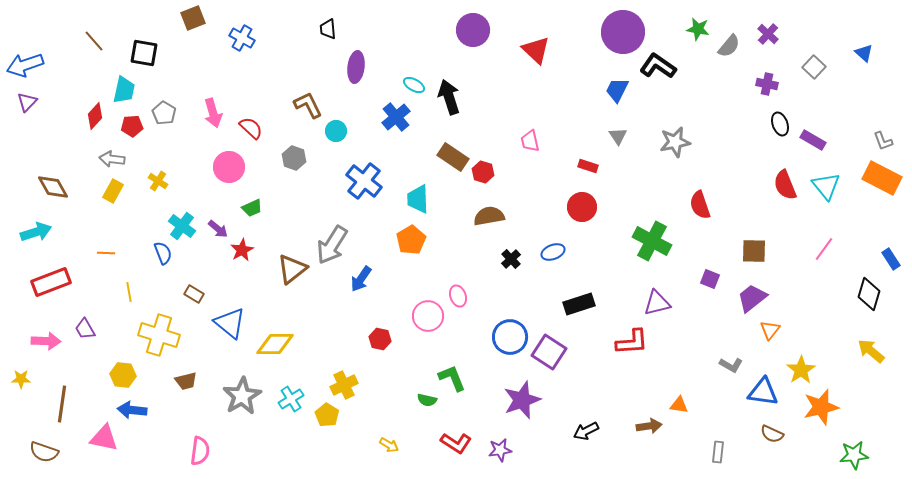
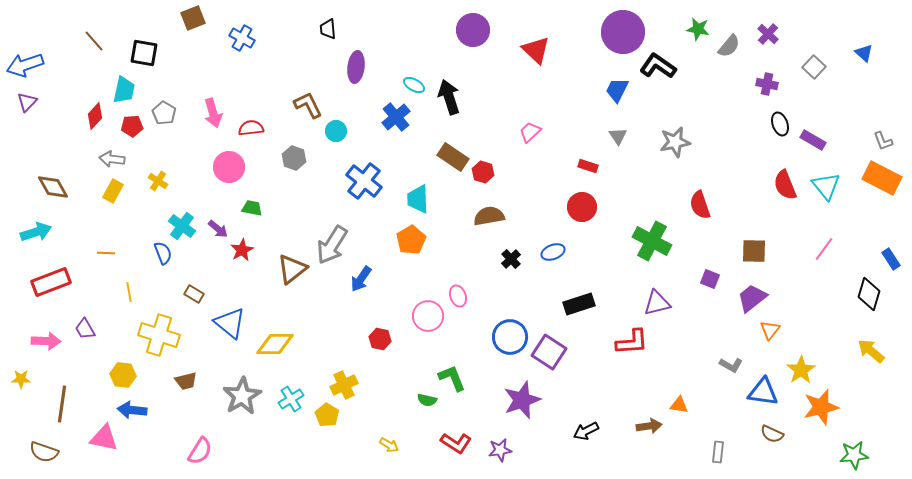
red semicircle at (251, 128): rotated 50 degrees counterclockwise
pink trapezoid at (530, 141): moved 9 px up; rotated 60 degrees clockwise
green trapezoid at (252, 208): rotated 145 degrees counterclockwise
pink semicircle at (200, 451): rotated 24 degrees clockwise
